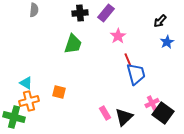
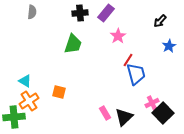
gray semicircle: moved 2 px left, 2 px down
blue star: moved 2 px right, 4 px down
red line: rotated 56 degrees clockwise
cyan triangle: moved 1 px left, 2 px up
orange cross: rotated 18 degrees counterclockwise
black square: rotated 10 degrees clockwise
green cross: rotated 20 degrees counterclockwise
